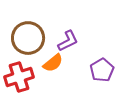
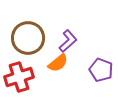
purple L-shape: rotated 15 degrees counterclockwise
orange semicircle: moved 5 px right
purple pentagon: moved 1 px left; rotated 20 degrees counterclockwise
